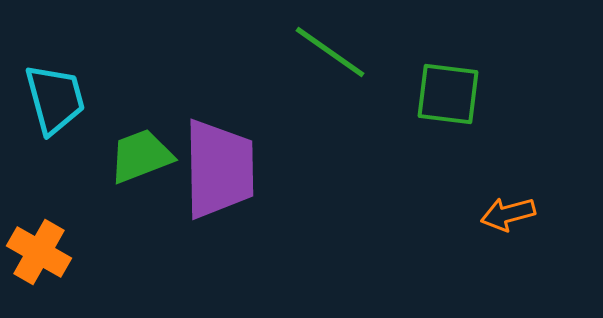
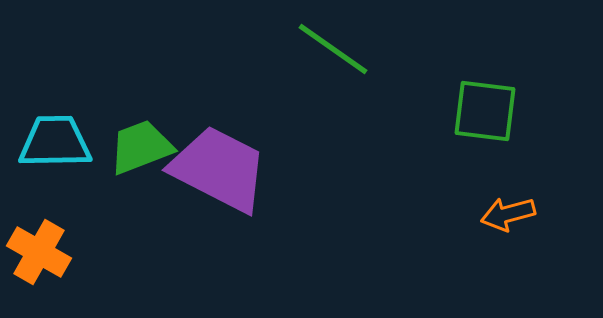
green line: moved 3 px right, 3 px up
green square: moved 37 px right, 17 px down
cyan trapezoid: moved 43 px down; rotated 76 degrees counterclockwise
green trapezoid: moved 9 px up
purple trapezoid: rotated 62 degrees counterclockwise
